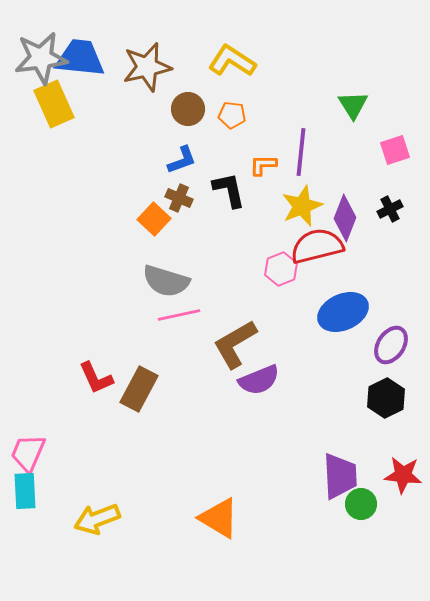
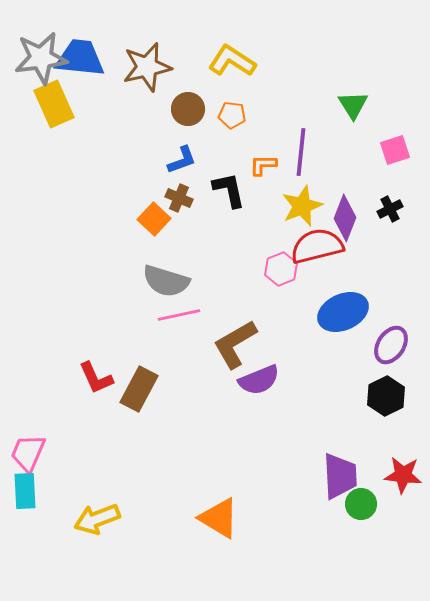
black hexagon: moved 2 px up
